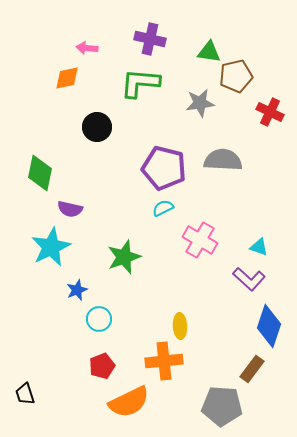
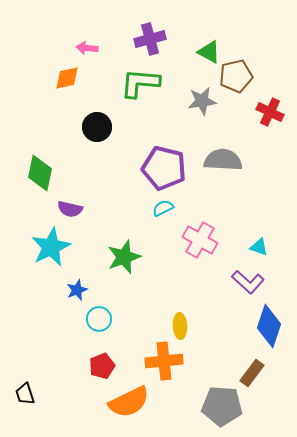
purple cross: rotated 28 degrees counterclockwise
green triangle: rotated 20 degrees clockwise
gray star: moved 2 px right, 2 px up
purple L-shape: moved 1 px left, 3 px down
brown rectangle: moved 4 px down
